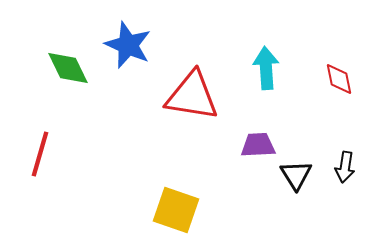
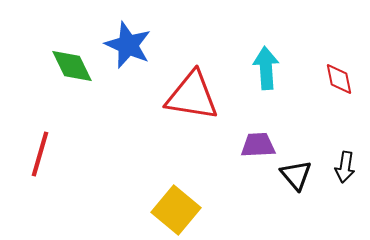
green diamond: moved 4 px right, 2 px up
black triangle: rotated 8 degrees counterclockwise
yellow square: rotated 21 degrees clockwise
